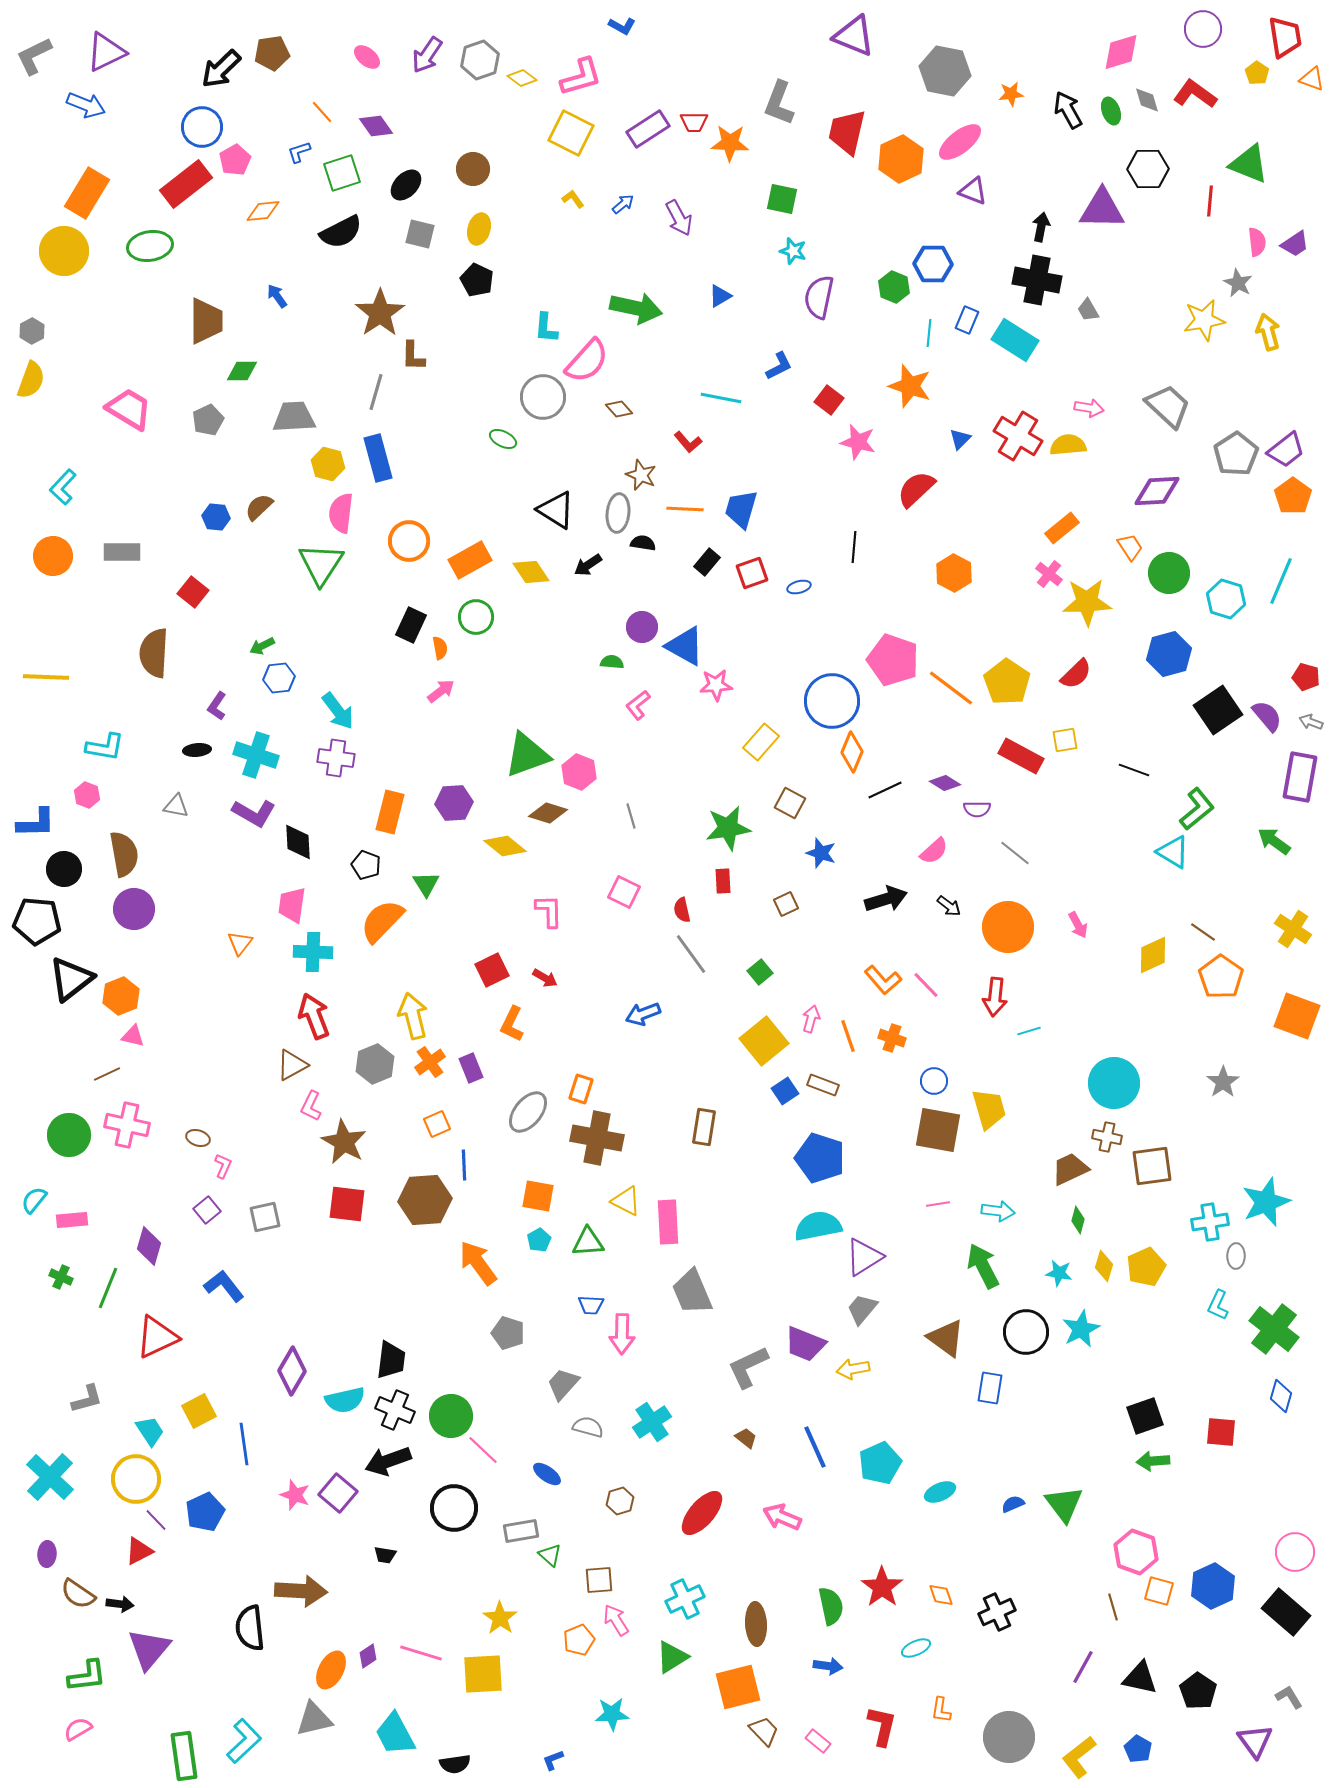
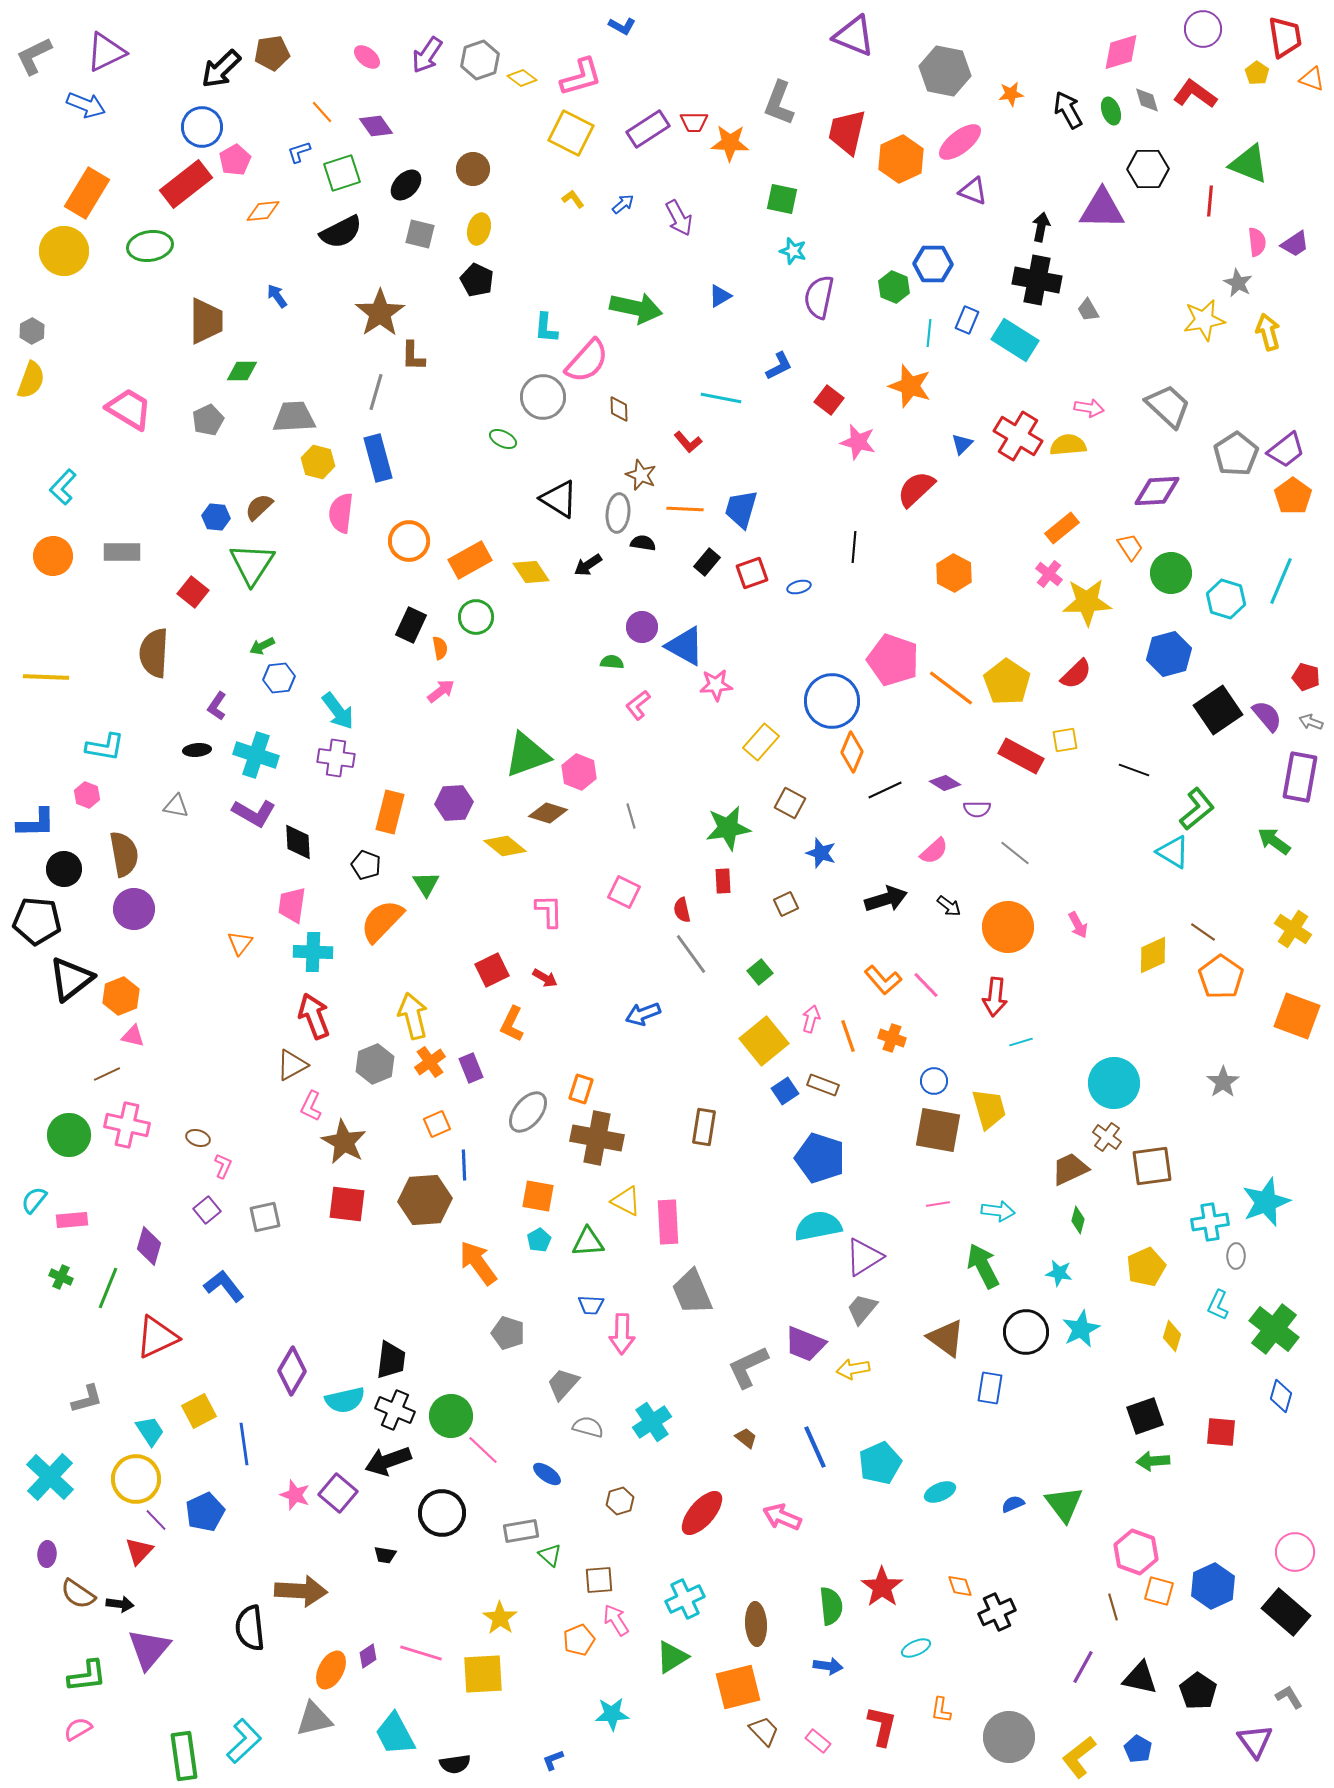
brown diamond at (619, 409): rotated 40 degrees clockwise
blue triangle at (960, 439): moved 2 px right, 5 px down
yellow hexagon at (328, 464): moved 10 px left, 2 px up
black triangle at (556, 510): moved 3 px right, 11 px up
green triangle at (321, 564): moved 69 px left
green circle at (1169, 573): moved 2 px right
cyan line at (1029, 1031): moved 8 px left, 11 px down
brown cross at (1107, 1137): rotated 24 degrees clockwise
yellow diamond at (1104, 1266): moved 68 px right, 70 px down
black circle at (454, 1508): moved 12 px left, 5 px down
red triangle at (139, 1551): rotated 20 degrees counterclockwise
orange diamond at (941, 1595): moved 19 px right, 9 px up
green semicircle at (831, 1606): rotated 6 degrees clockwise
